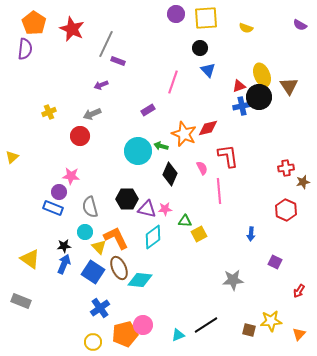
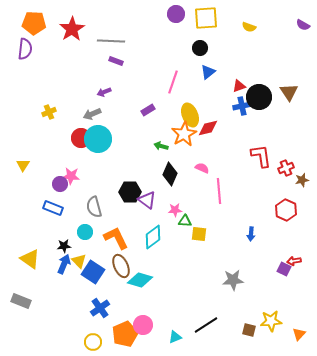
orange pentagon at (34, 23): rotated 30 degrees counterclockwise
purple semicircle at (300, 25): moved 3 px right
yellow semicircle at (246, 28): moved 3 px right, 1 px up
red star at (72, 29): rotated 15 degrees clockwise
gray line at (106, 44): moved 5 px right, 3 px up; rotated 68 degrees clockwise
purple rectangle at (118, 61): moved 2 px left
blue triangle at (208, 70): moved 2 px down; rotated 35 degrees clockwise
yellow ellipse at (262, 75): moved 72 px left, 40 px down
purple arrow at (101, 85): moved 3 px right, 7 px down
brown triangle at (289, 86): moved 6 px down
orange star at (184, 134): rotated 20 degrees clockwise
red circle at (80, 136): moved 1 px right, 2 px down
cyan circle at (138, 151): moved 40 px left, 12 px up
red L-shape at (228, 156): moved 33 px right
yellow triangle at (12, 157): moved 11 px right, 8 px down; rotated 16 degrees counterclockwise
pink semicircle at (202, 168): rotated 40 degrees counterclockwise
red cross at (286, 168): rotated 14 degrees counterclockwise
brown star at (303, 182): moved 1 px left, 2 px up
purple circle at (59, 192): moved 1 px right, 8 px up
black hexagon at (127, 199): moved 3 px right, 7 px up
gray semicircle at (90, 207): moved 4 px right
purple triangle at (147, 209): moved 9 px up; rotated 24 degrees clockwise
pink star at (165, 209): moved 10 px right, 1 px down
yellow square at (199, 234): rotated 35 degrees clockwise
yellow triangle at (99, 247): moved 20 px left, 14 px down
purple square at (275, 262): moved 9 px right, 7 px down
brown ellipse at (119, 268): moved 2 px right, 2 px up
cyan diamond at (140, 280): rotated 10 degrees clockwise
red arrow at (299, 291): moved 5 px left, 30 px up; rotated 48 degrees clockwise
orange pentagon at (125, 334): rotated 10 degrees counterclockwise
cyan triangle at (178, 335): moved 3 px left, 2 px down
